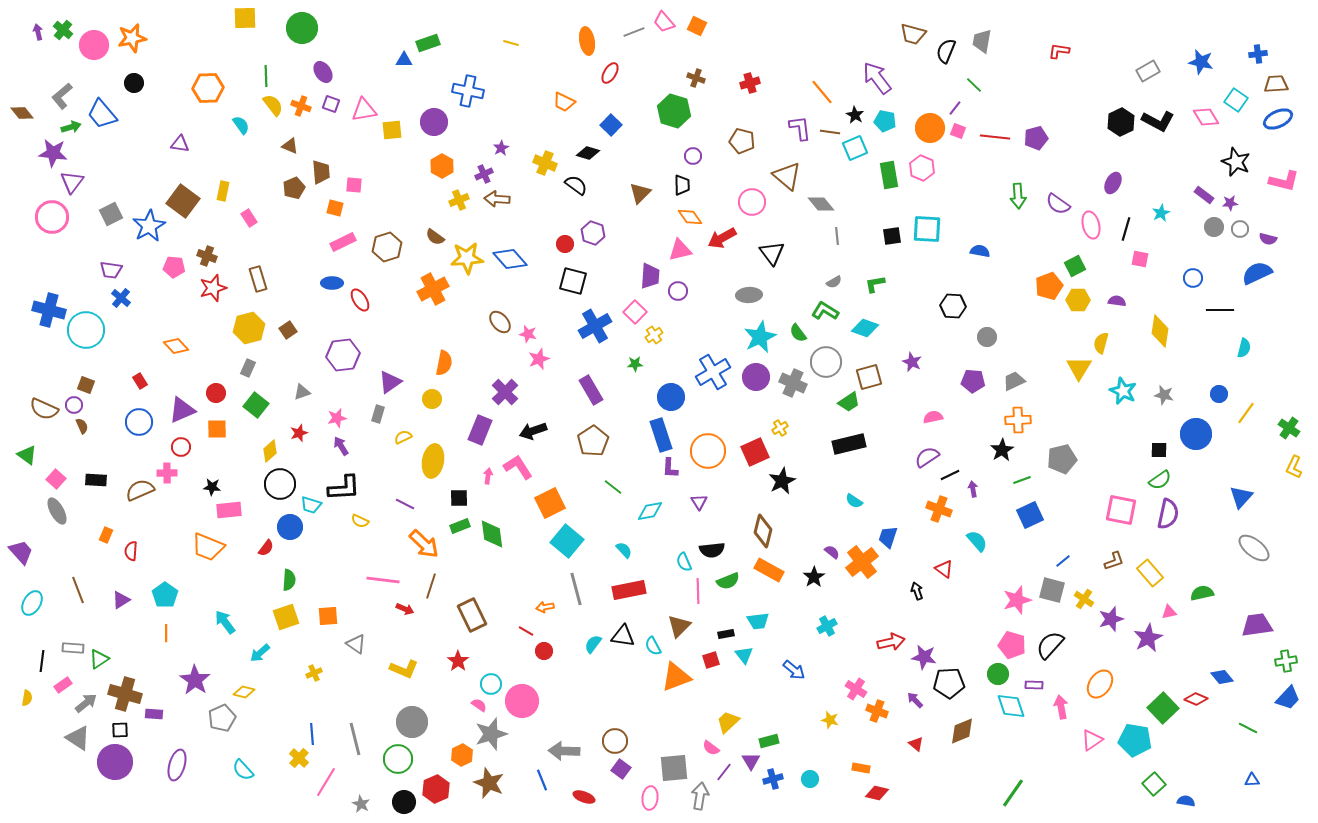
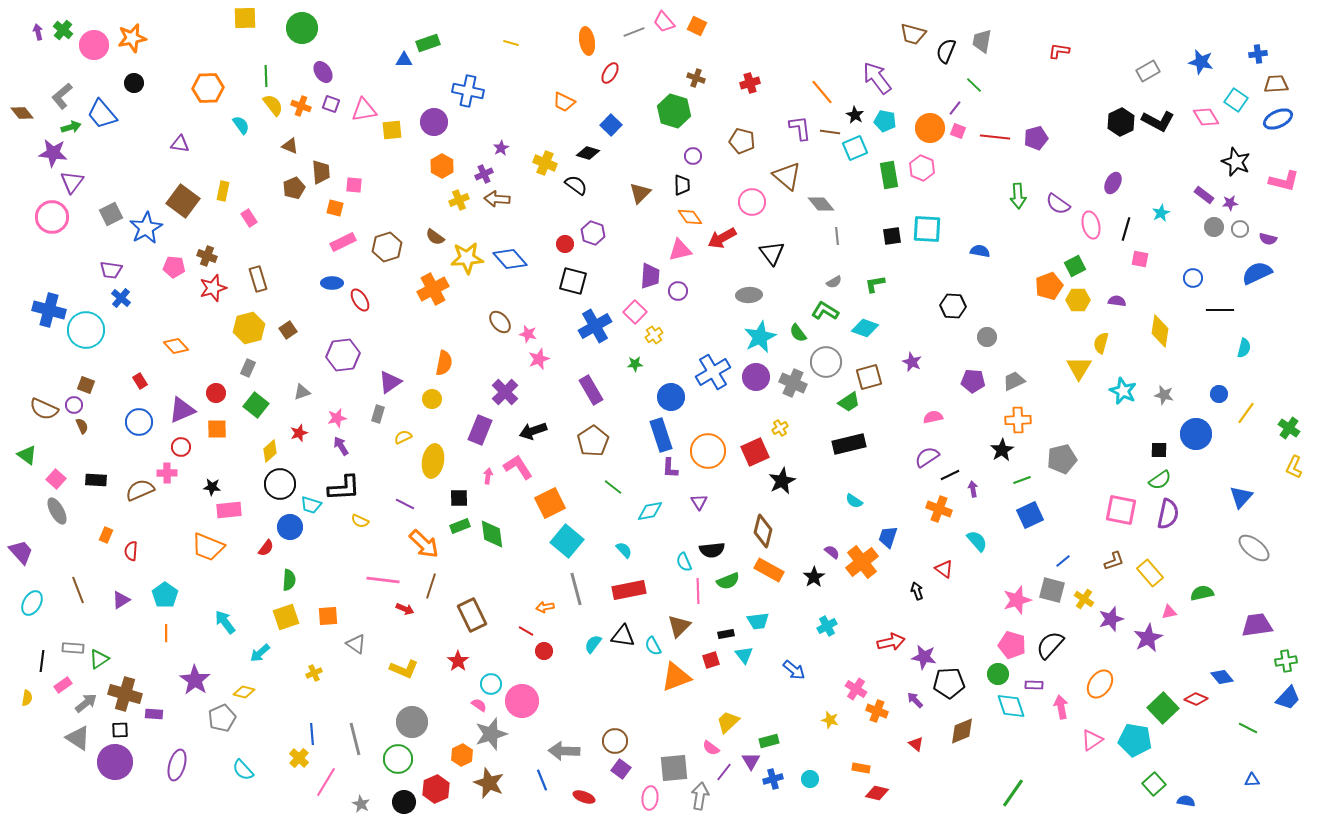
blue star at (149, 226): moved 3 px left, 2 px down
